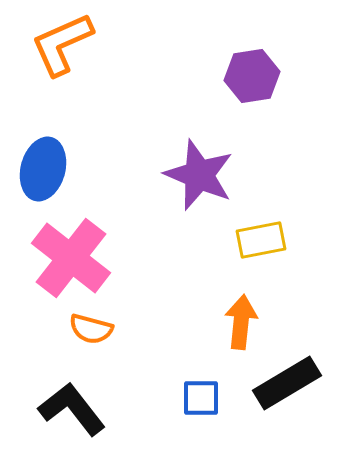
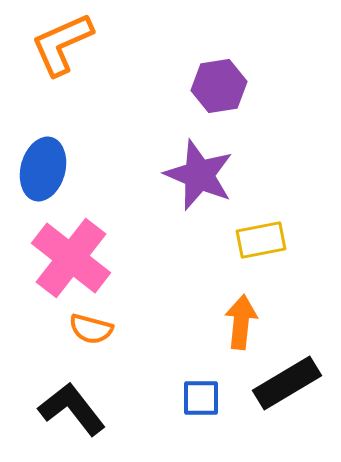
purple hexagon: moved 33 px left, 10 px down
